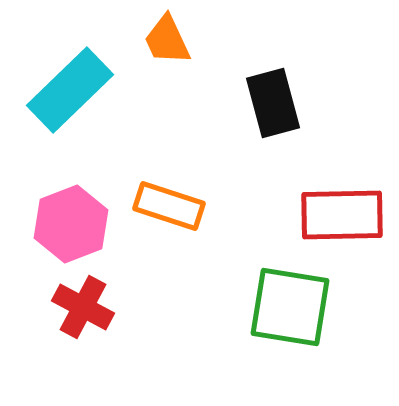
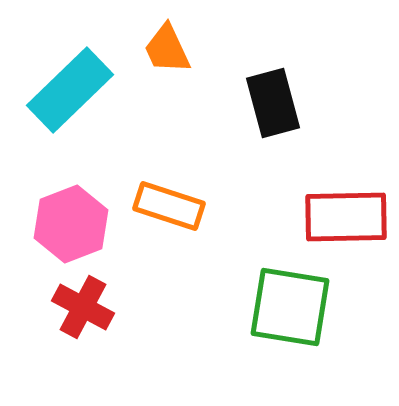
orange trapezoid: moved 9 px down
red rectangle: moved 4 px right, 2 px down
